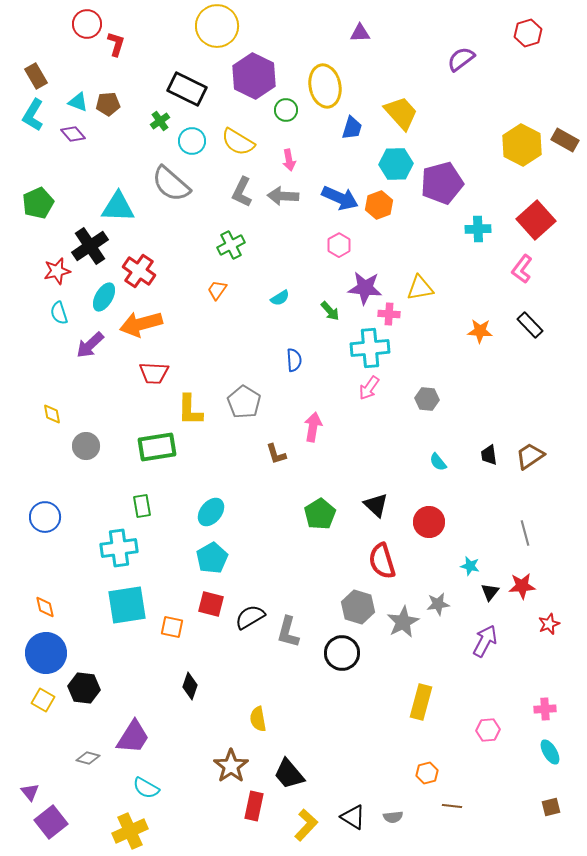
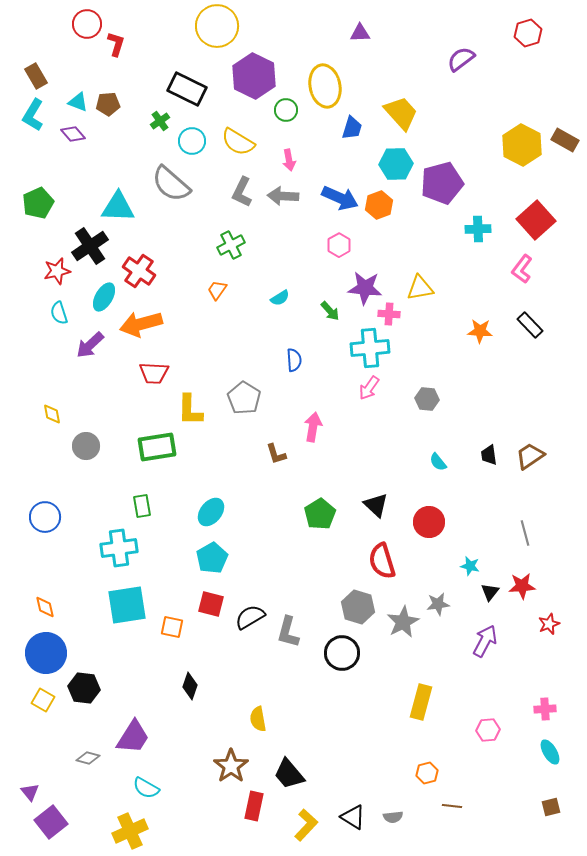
gray pentagon at (244, 402): moved 4 px up
